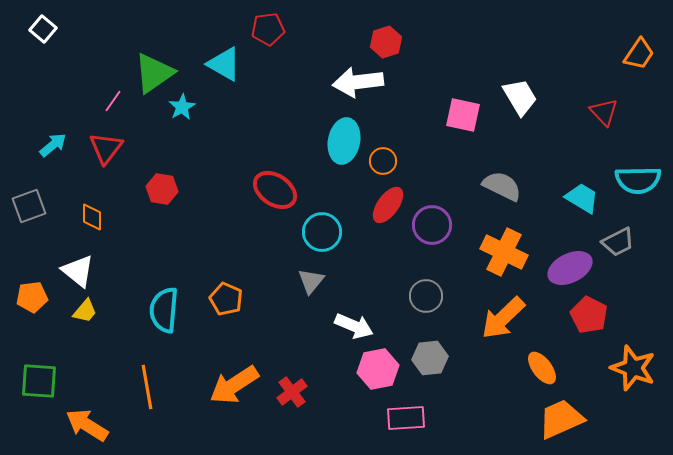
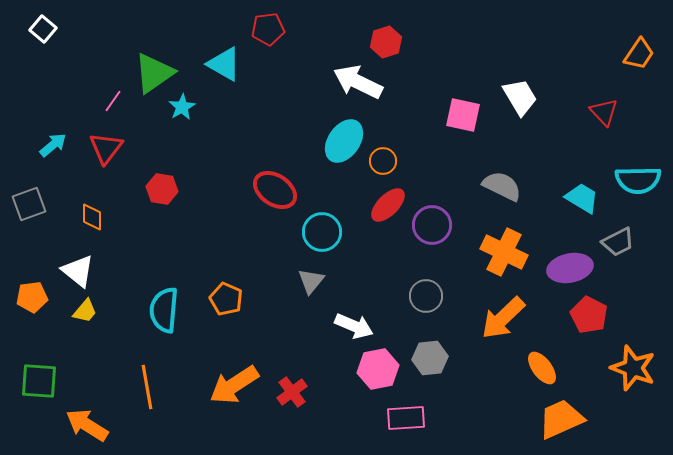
white arrow at (358, 82): rotated 33 degrees clockwise
cyan ellipse at (344, 141): rotated 24 degrees clockwise
red ellipse at (388, 205): rotated 9 degrees clockwise
gray square at (29, 206): moved 2 px up
purple ellipse at (570, 268): rotated 15 degrees clockwise
